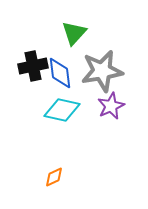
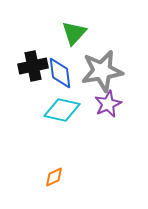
purple star: moved 3 px left, 2 px up
